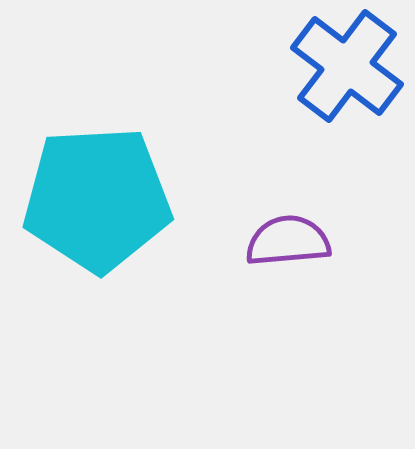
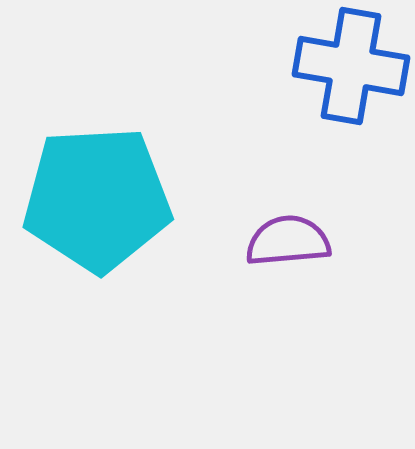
blue cross: moved 4 px right; rotated 27 degrees counterclockwise
